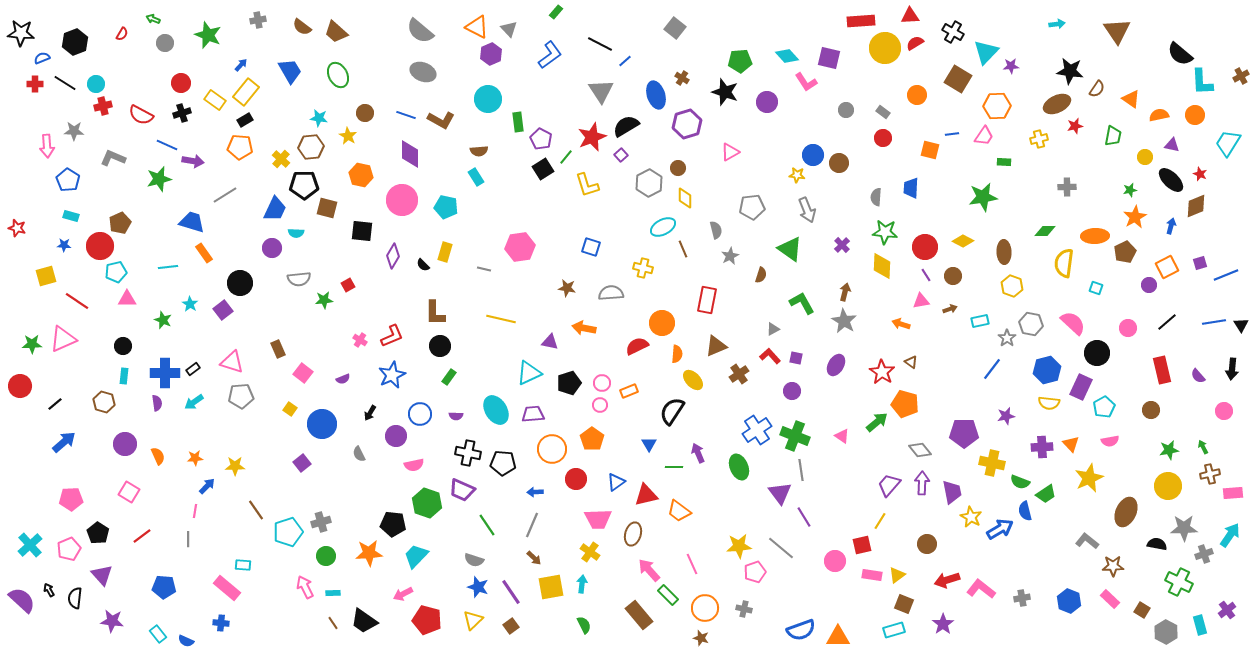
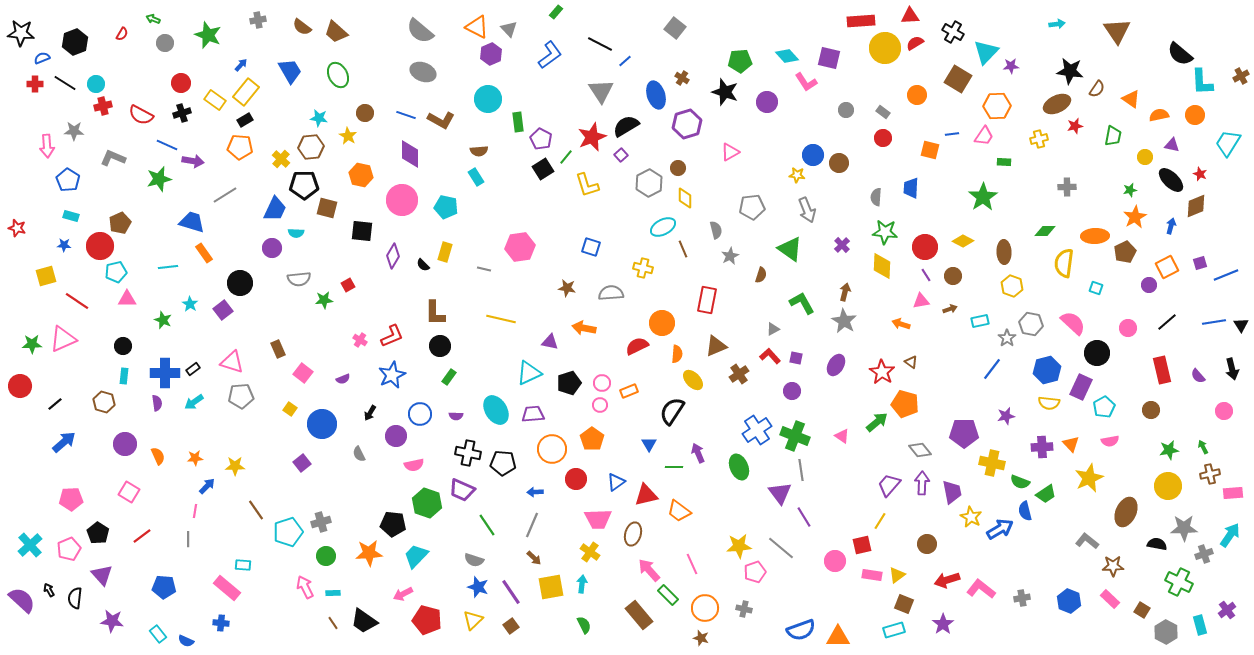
green star at (983, 197): rotated 24 degrees counterclockwise
black arrow at (1232, 369): rotated 20 degrees counterclockwise
